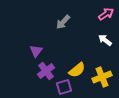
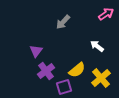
white arrow: moved 8 px left, 6 px down
yellow cross: moved 1 px left, 1 px down; rotated 18 degrees counterclockwise
